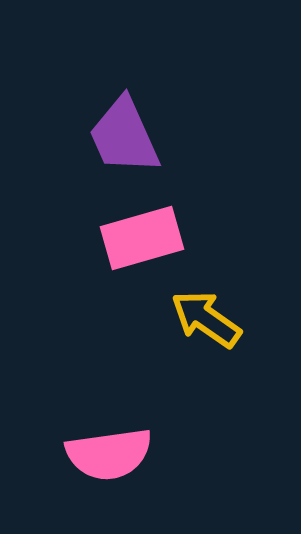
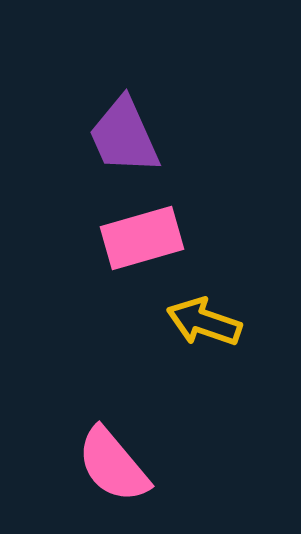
yellow arrow: moved 2 px left, 3 px down; rotated 16 degrees counterclockwise
pink semicircle: moved 4 px right, 11 px down; rotated 58 degrees clockwise
